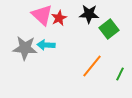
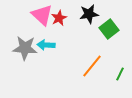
black star: rotated 12 degrees counterclockwise
